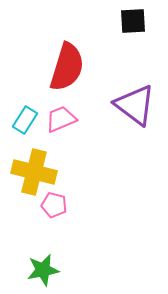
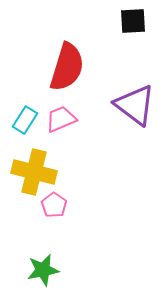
pink pentagon: rotated 20 degrees clockwise
